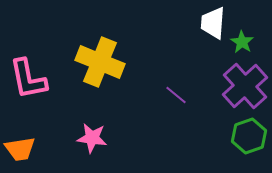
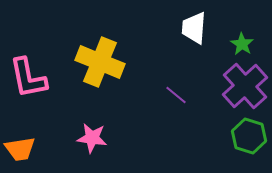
white trapezoid: moved 19 px left, 5 px down
green star: moved 2 px down
pink L-shape: moved 1 px up
green hexagon: rotated 24 degrees counterclockwise
